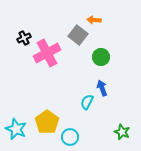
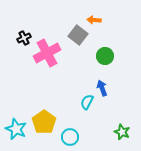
green circle: moved 4 px right, 1 px up
yellow pentagon: moved 3 px left
